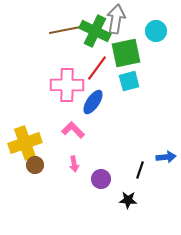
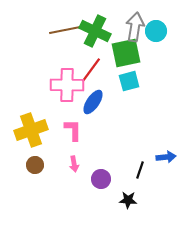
gray arrow: moved 19 px right, 8 px down
red line: moved 6 px left, 2 px down
pink L-shape: rotated 45 degrees clockwise
yellow cross: moved 6 px right, 13 px up
